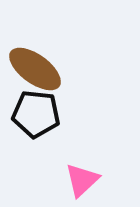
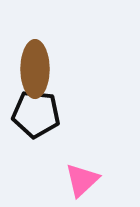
brown ellipse: rotated 54 degrees clockwise
